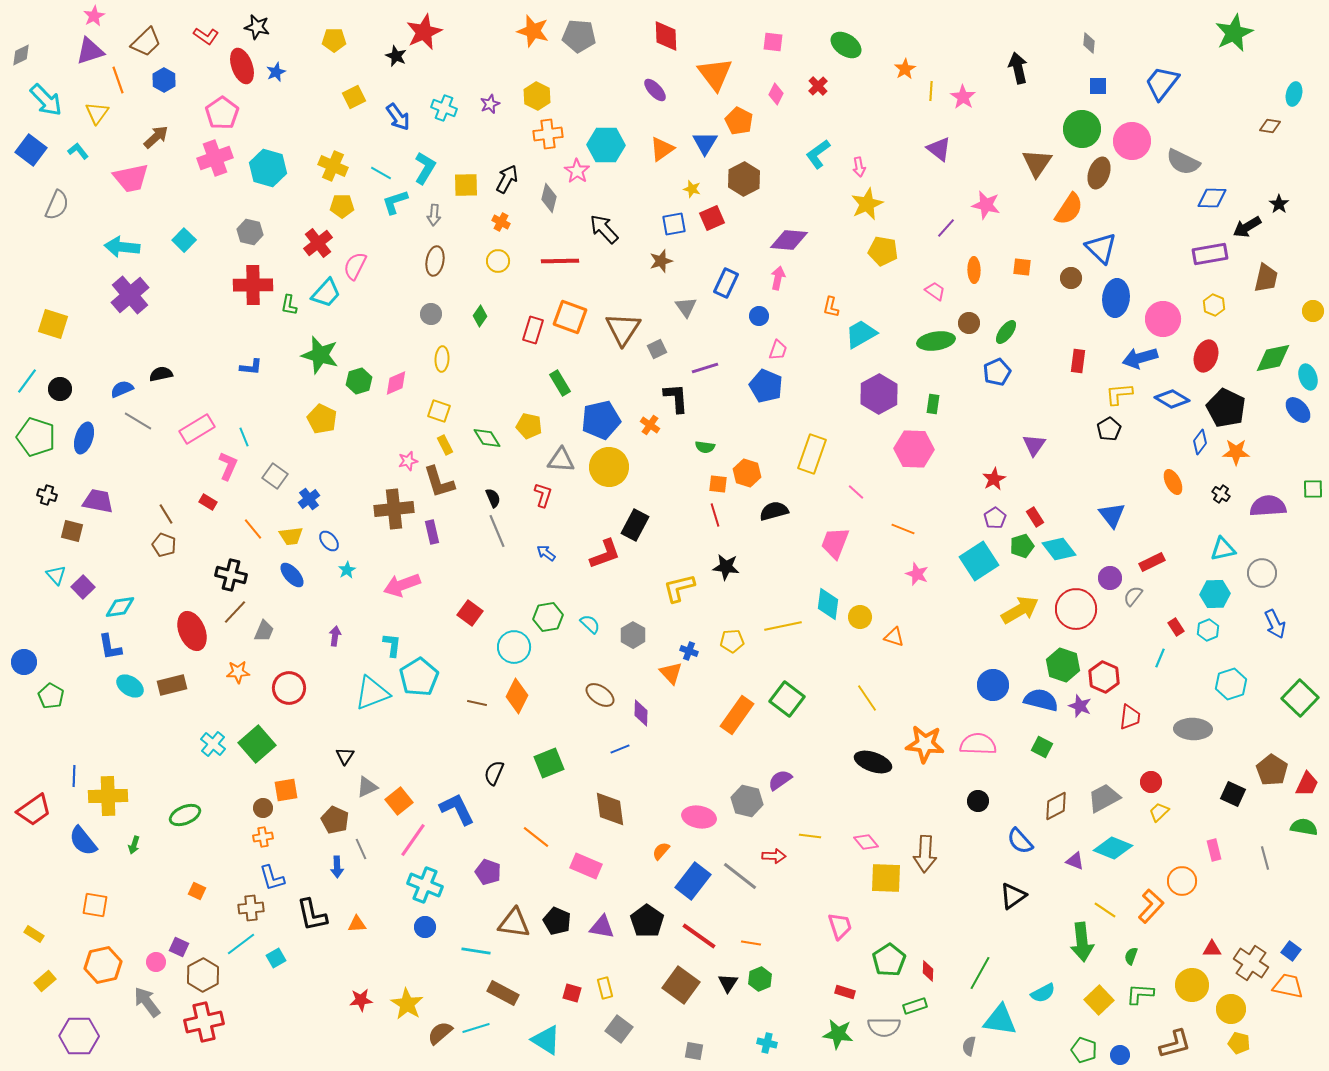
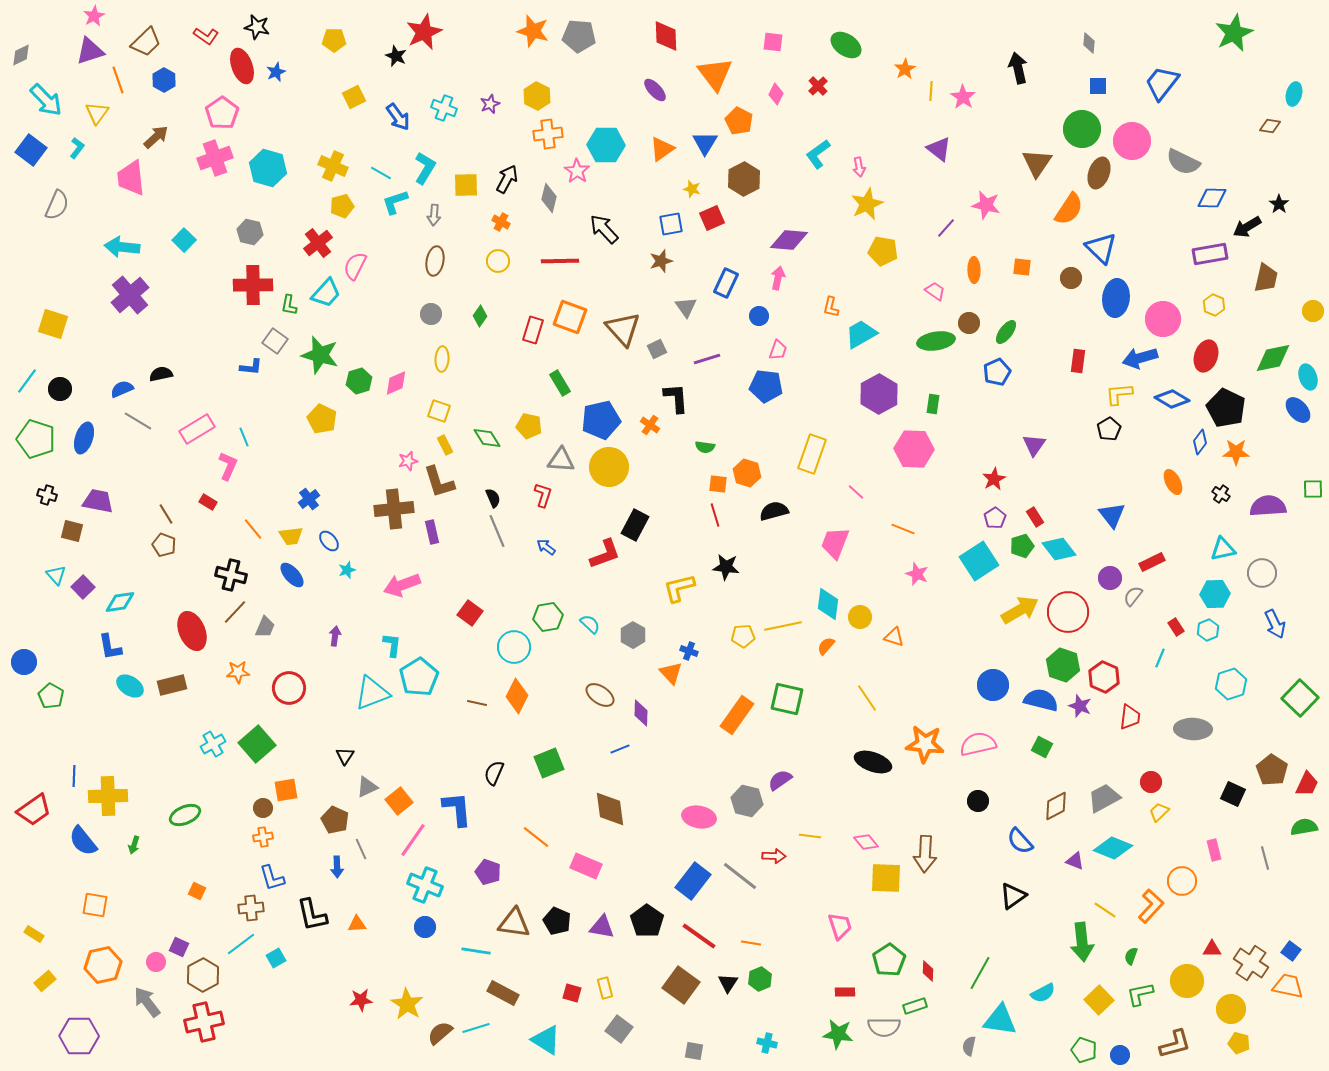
cyan L-shape at (78, 151): moved 1 px left, 3 px up; rotated 75 degrees clockwise
pink trapezoid at (131, 178): rotated 96 degrees clockwise
yellow pentagon at (342, 206): rotated 15 degrees counterclockwise
blue square at (674, 224): moved 3 px left
brown triangle at (623, 329): rotated 15 degrees counterclockwise
purple line at (705, 368): moved 2 px right, 9 px up
blue pentagon at (766, 386): rotated 16 degrees counterclockwise
green pentagon at (36, 437): moved 2 px down
gray square at (275, 476): moved 135 px up
blue arrow at (546, 553): moved 6 px up
cyan star at (347, 570): rotated 12 degrees clockwise
cyan diamond at (120, 607): moved 5 px up
red circle at (1076, 609): moved 8 px left, 3 px down
gray trapezoid at (264, 631): moved 1 px right, 4 px up
yellow pentagon at (732, 641): moved 11 px right, 5 px up
green square at (787, 699): rotated 24 degrees counterclockwise
cyan cross at (213, 744): rotated 20 degrees clockwise
pink semicircle at (978, 744): rotated 15 degrees counterclockwise
blue L-shape at (457, 809): rotated 21 degrees clockwise
green semicircle at (1304, 827): rotated 20 degrees counterclockwise
orange semicircle at (661, 851): moved 165 px right, 205 px up
yellow circle at (1192, 985): moved 5 px left, 4 px up
red rectangle at (845, 992): rotated 18 degrees counterclockwise
green L-shape at (1140, 994): rotated 16 degrees counterclockwise
